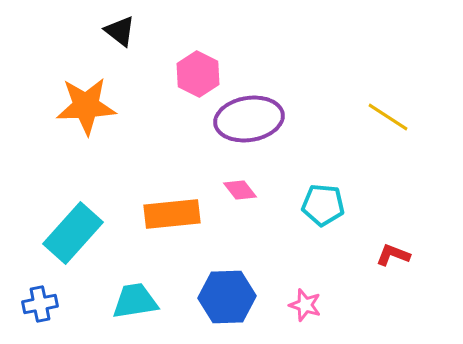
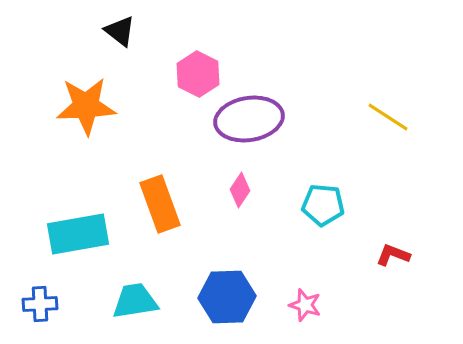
pink diamond: rotated 72 degrees clockwise
orange rectangle: moved 12 px left, 10 px up; rotated 76 degrees clockwise
cyan rectangle: moved 5 px right, 1 px down; rotated 38 degrees clockwise
blue cross: rotated 8 degrees clockwise
